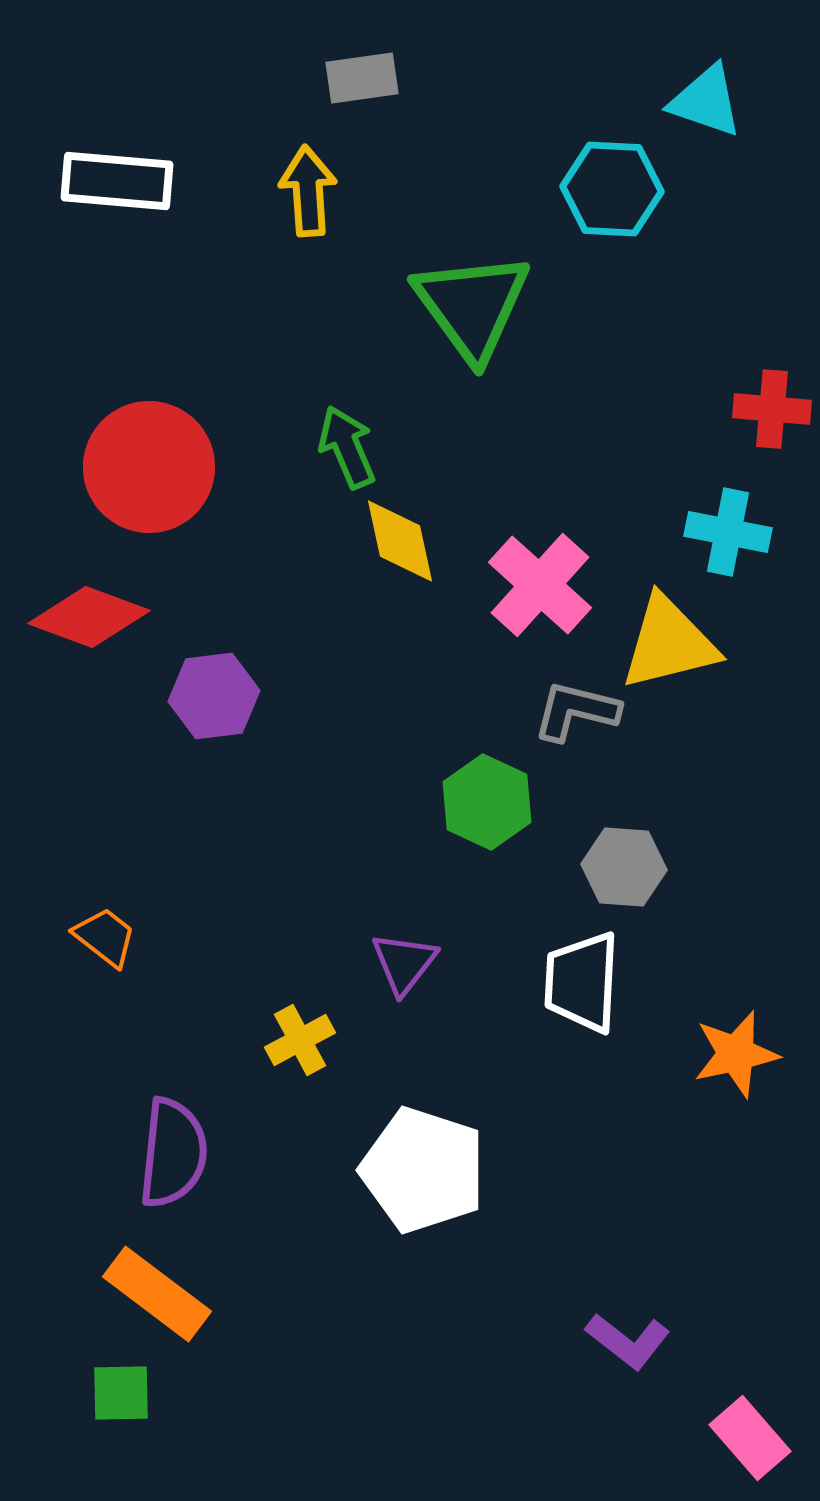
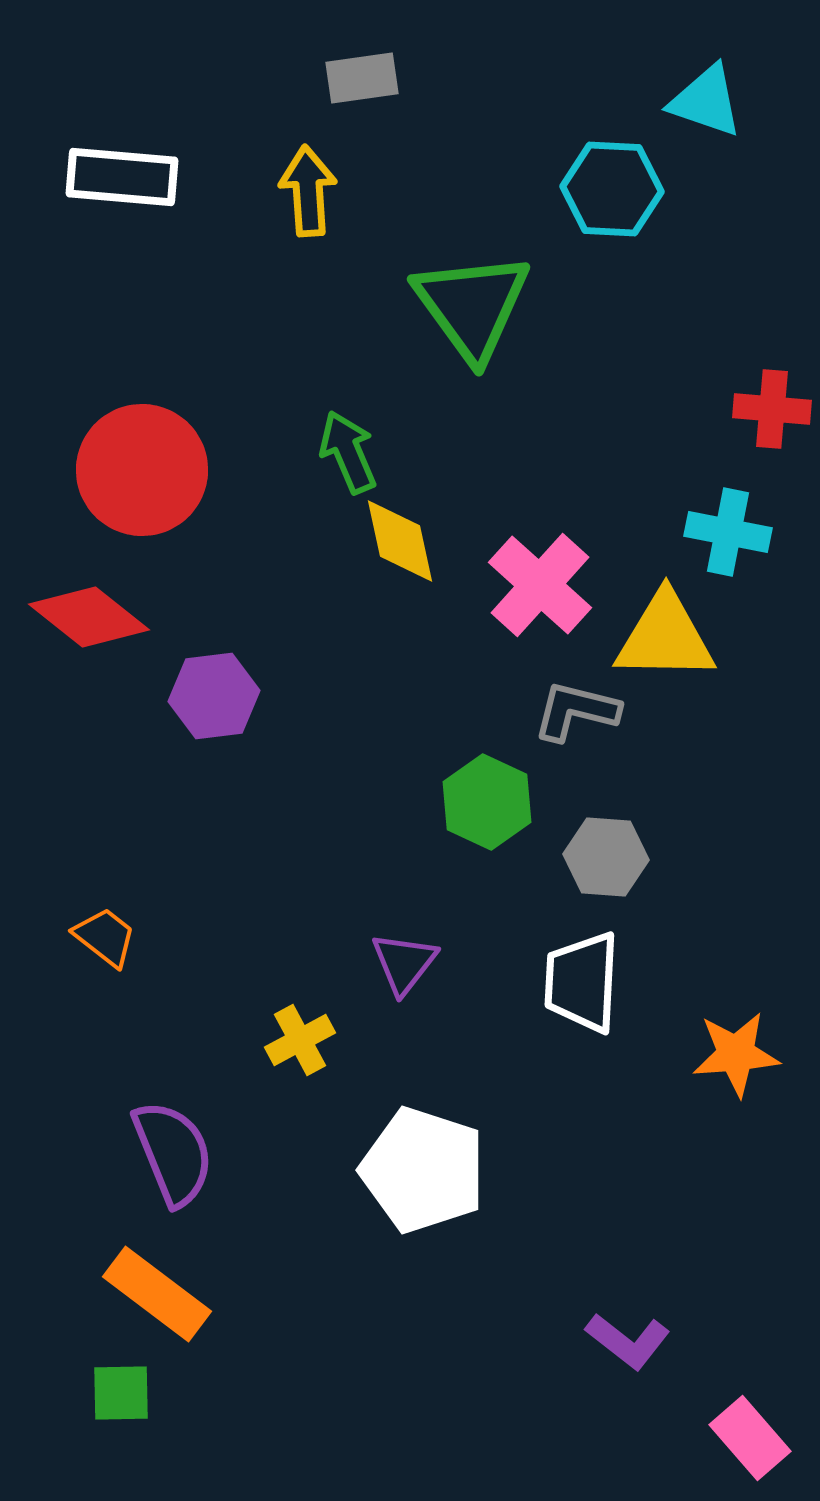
white rectangle: moved 5 px right, 4 px up
green arrow: moved 1 px right, 5 px down
red circle: moved 7 px left, 3 px down
red diamond: rotated 18 degrees clockwise
yellow triangle: moved 4 px left, 6 px up; rotated 15 degrees clockwise
gray hexagon: moved 18 px left, 10 px up
orange star: rotated 8 degrees clockwise
purple semicircle: rotated 28 degrees counterclockwise
